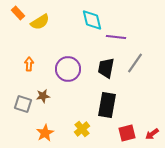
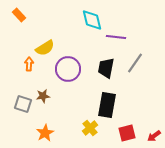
orange rectangle: moved 1 px right, 2 px down
yellow semicircle: moved 5 px right, 26 px down
yellow cross: moved 8 px right, 1 px up
red arrow: moved 2 px right, 2 px down
